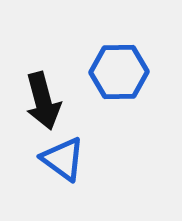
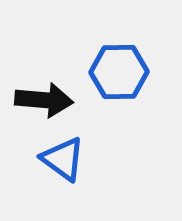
black arrow: moved 1 px right, 1 px up; rotated 70 degrees counterclockwise
